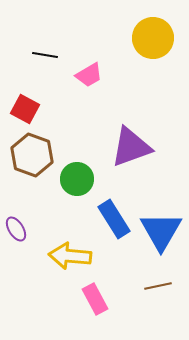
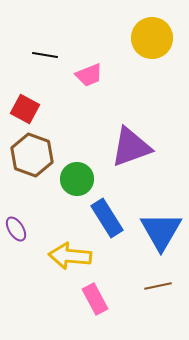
yellow circle: moved 1 px left
pink trapezoid: rotated 8 degrees clockwise
blue rectangle: moved 7 px left, 1 px up
